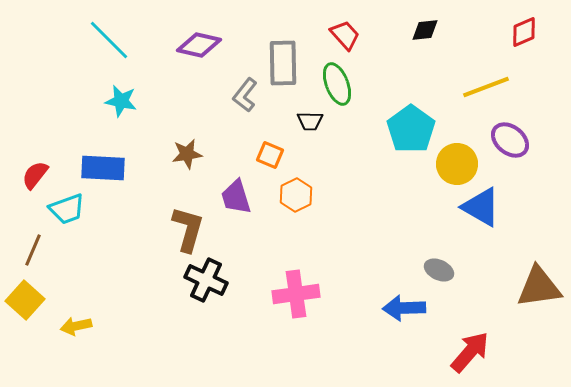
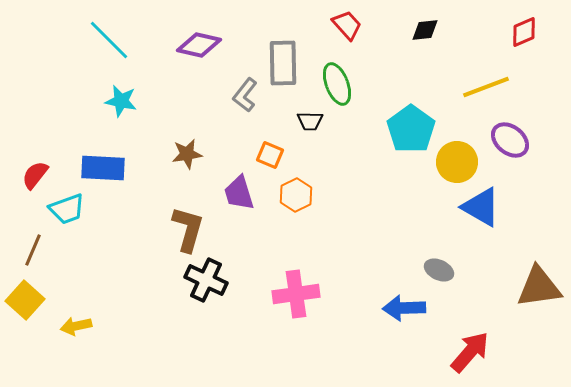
red trapezoid: moved 2 px right, 10 px up
yellow circle: moved 2 px up
purple trapezoid: moved 3 px right, 4 px up
